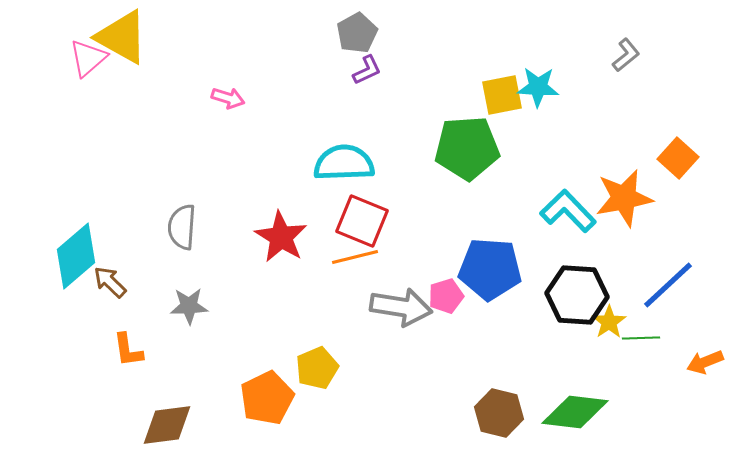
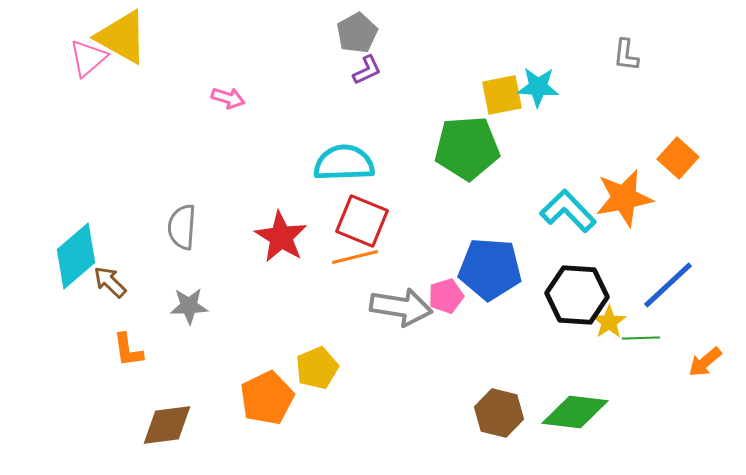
gray L-shape: rotated 136 degrees clockwise
orange arrow: rotated 18 degrees counterclockwise
